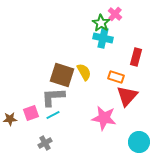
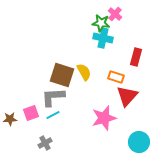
green star: rotated 24 degrees counterclockwise
pink star: rotated 25 degrees counterclockwise
